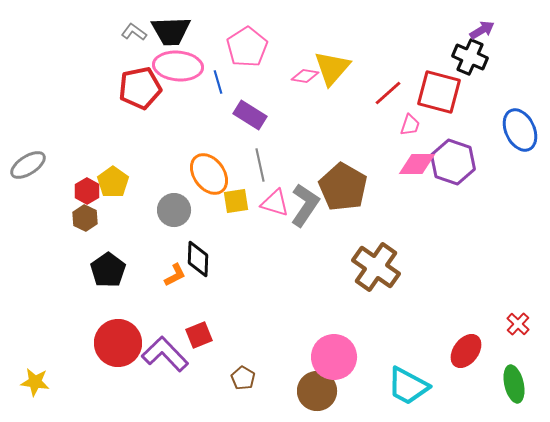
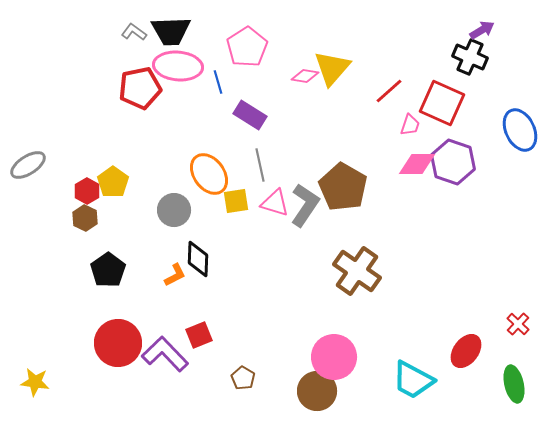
red square at (439, 92): moved 3 px right, 11 px down; rotated 9 degrees clockwise
red line at (388, 93): moved 1 px right, 2 px up
brown cross at (376, 267): moved 19 px left, 4 px down
cyan trapezoid at (408, 386): moved 5 px right, 6 px up
